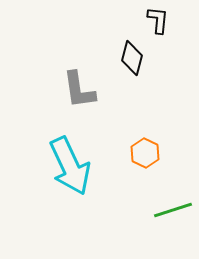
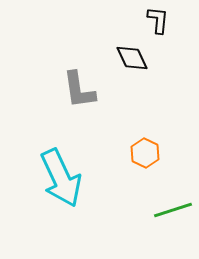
black diamond: rotated 40 degrees counterclockwise
cyan arrow: moved 9 px left, 12 px down
